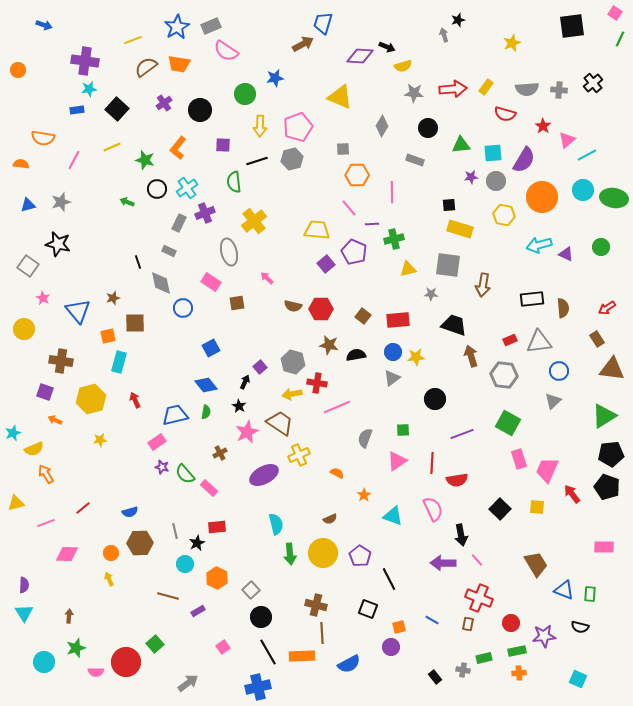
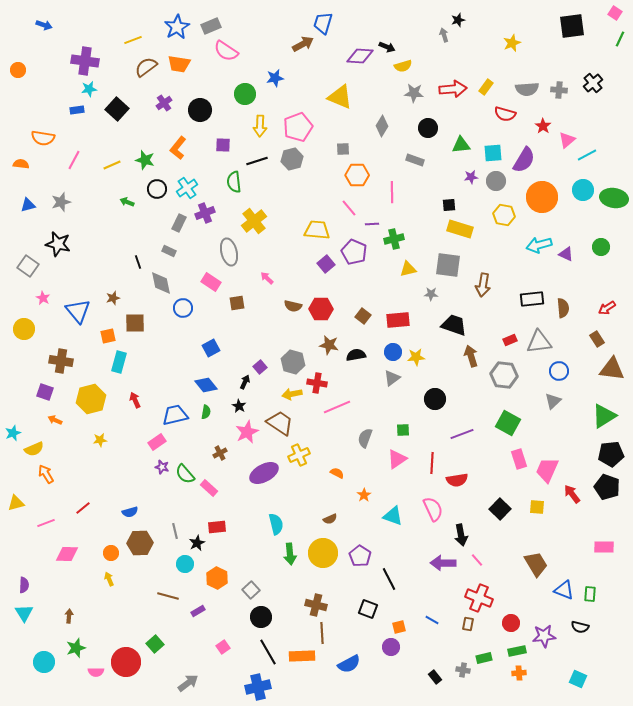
yellow line at (112, 147): moved 18 px down
pink triangle at (397, 461): moved 2 px up
purple ellipse at (264, 475): moved 2 px up
